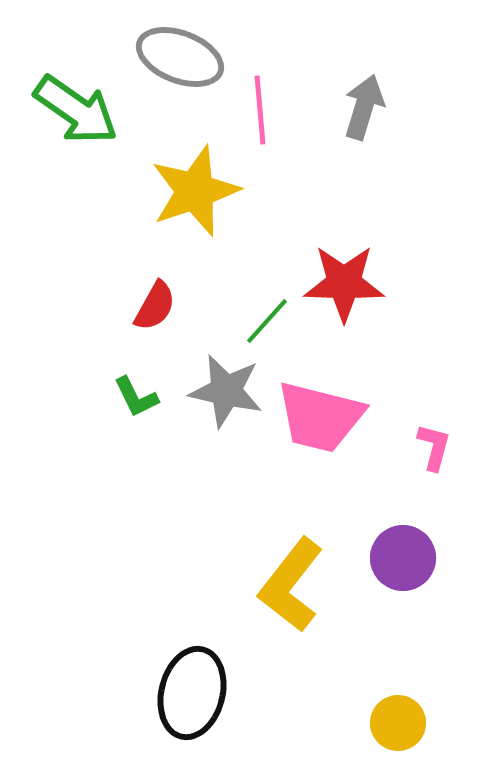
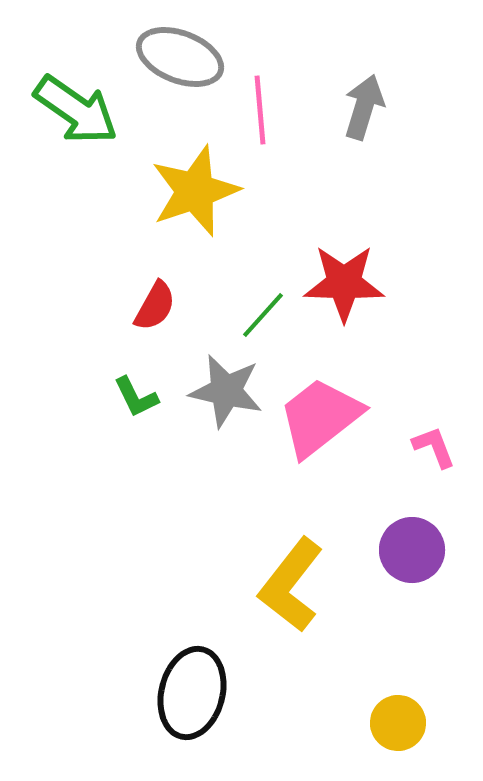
green line: moved 4 px left, 6 px up
pink trapezoid: rotated 128 degrees clockwise
pink L-shape: rotated 36 degrees counterclockwise
purple circle: moved 9 px right, 8 px up
